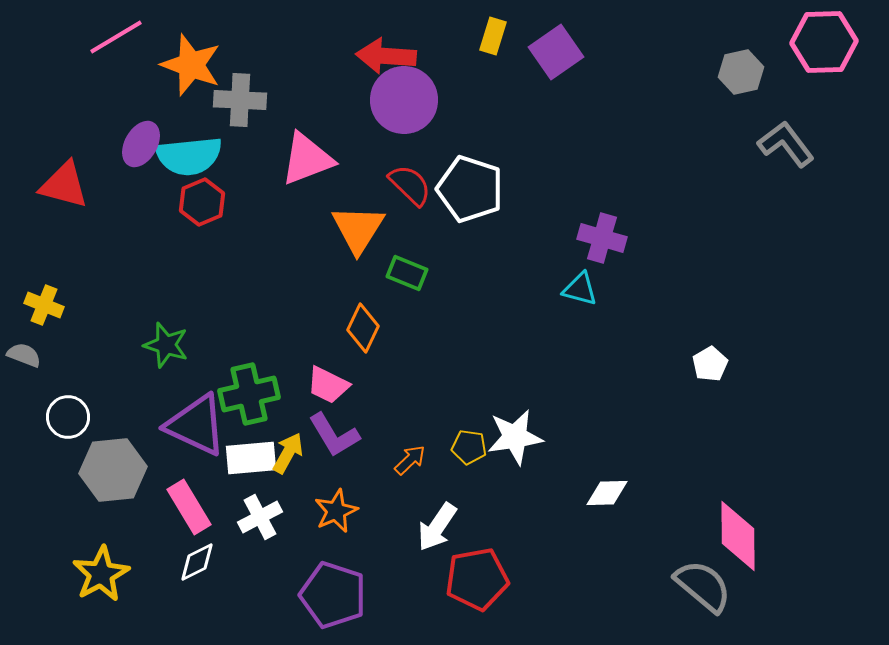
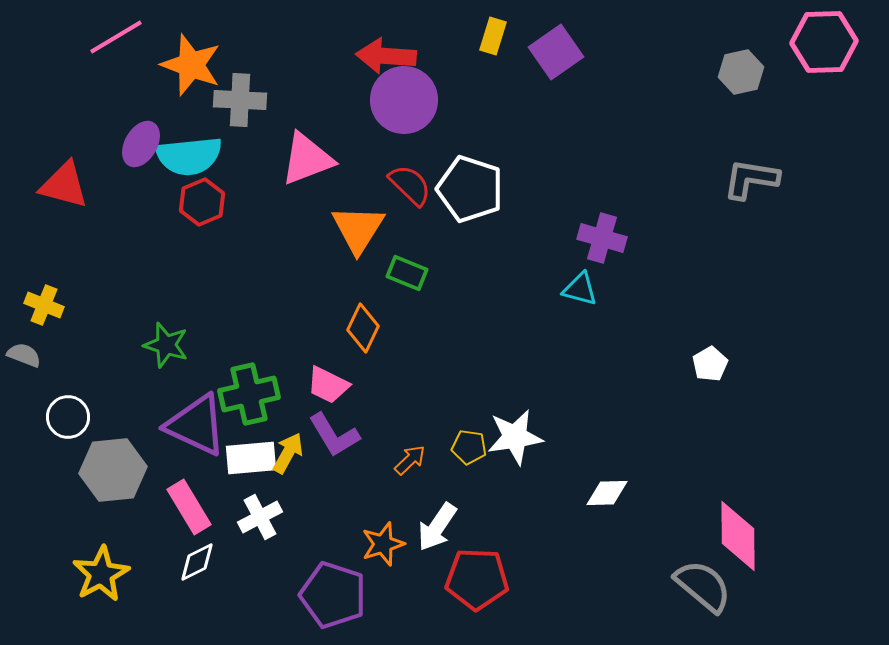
gray L-shape at (786, 144): moved 35 px left, 35 px down; rotated 44 degrees counterclockwise
orange star at (336, 511): moved 47 px right, 33 px down; rotated 6 degrees clockwise
red pentagon at (477, 579): rotated 12 degrees clockwise
